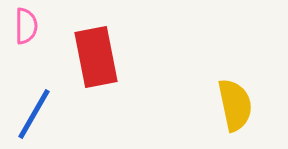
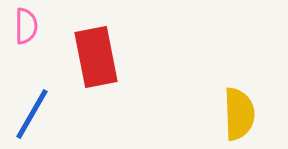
yellow semicircle: moved 4 px right, 9 px down; rotated 10 degrees clockwise
blue line: moved 2 px left
